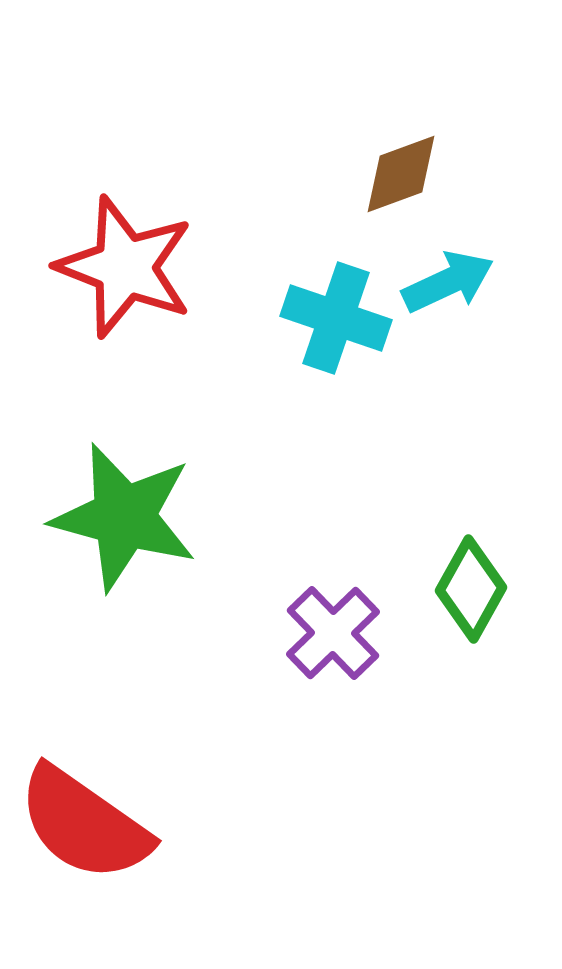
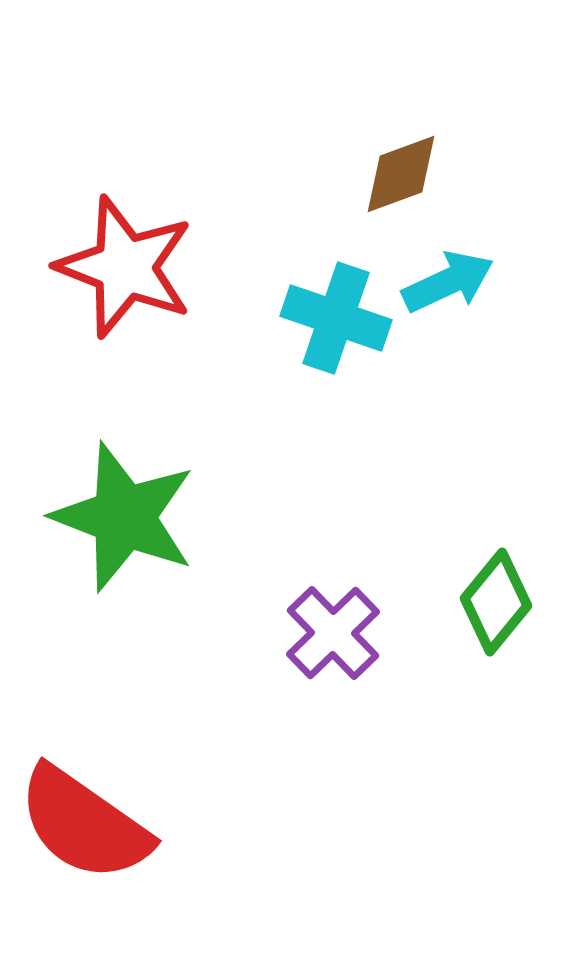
green star: rotated 6 degrees clockwise
green diamond: moved 25 px right, 13 px down; rotated 10 degrees clockwise
